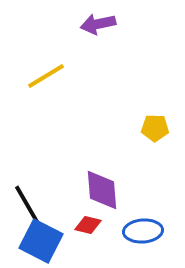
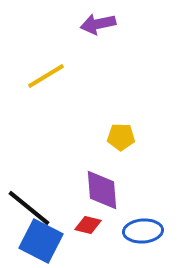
yellow pentagon: moved 34 px left, 9 px down
black line: rotated 21 degrees counterclockwise
